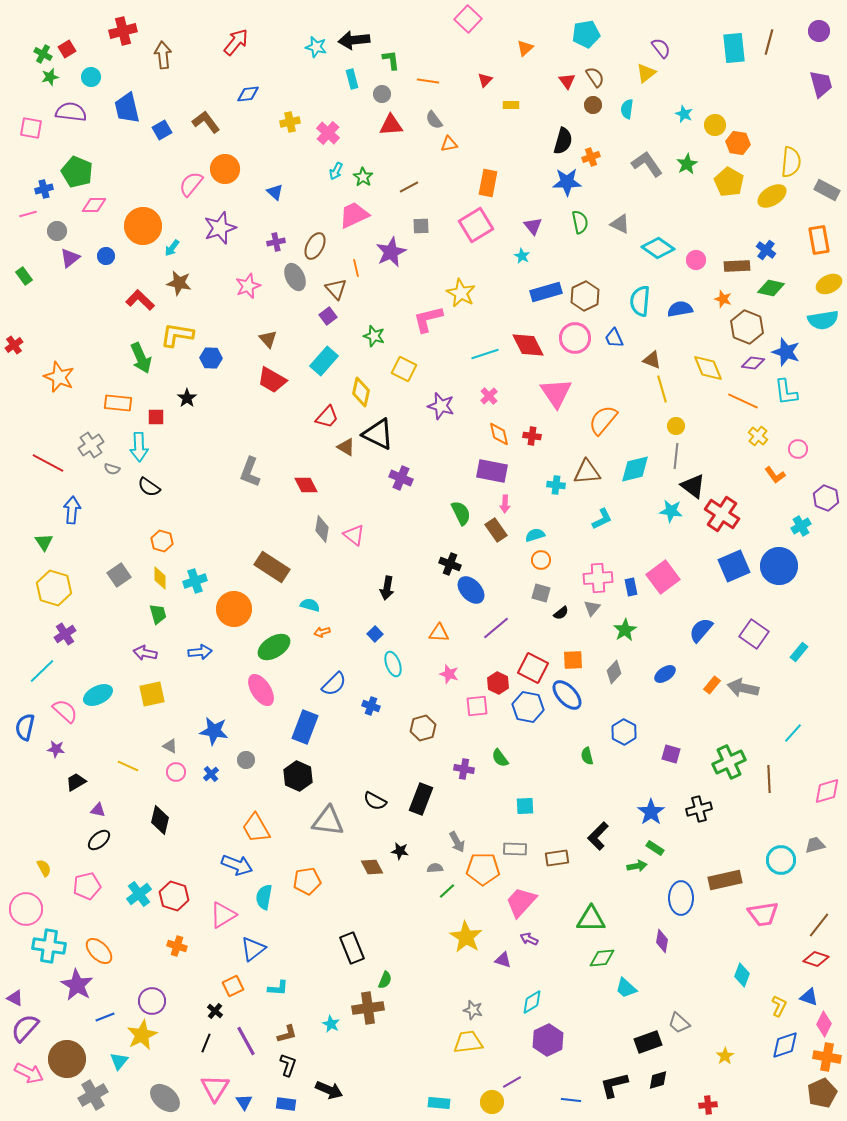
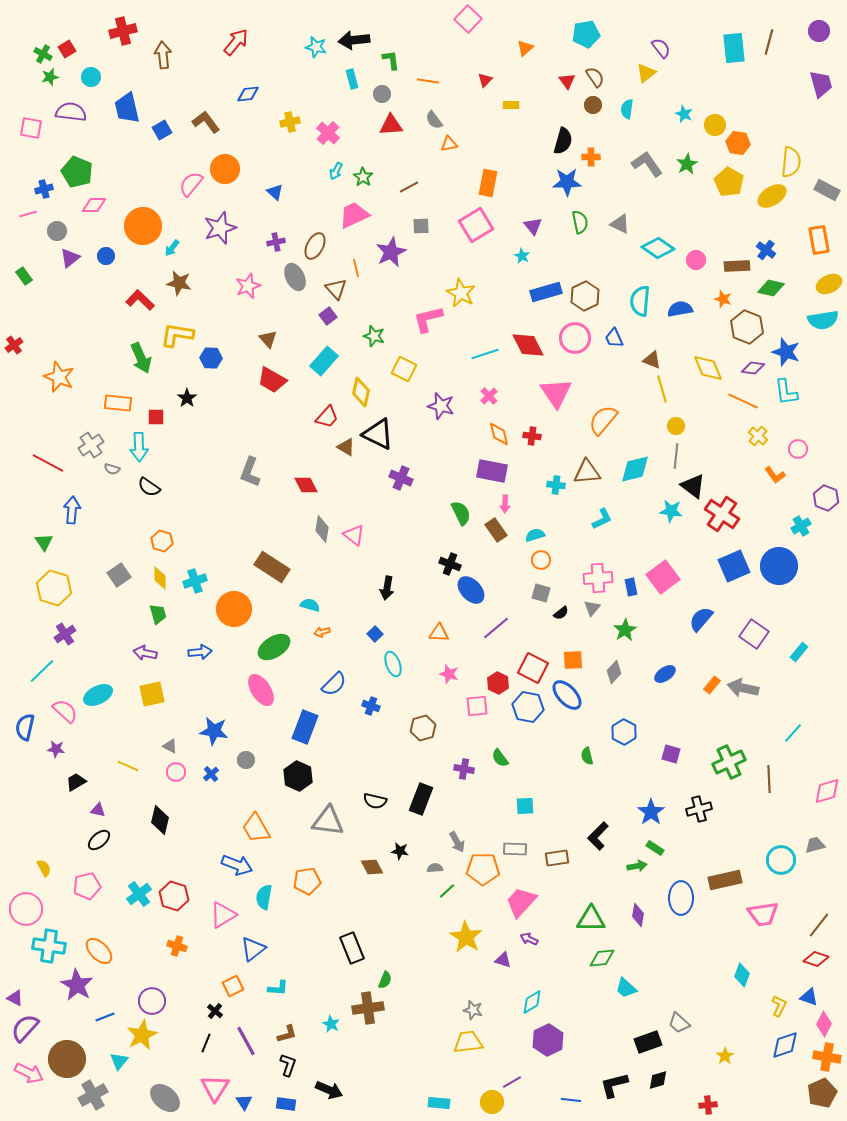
orange cross at (591, 157): rotated 18 degrees clockwise
purple diamond at (753, 363): moved 5 px down
blue semicircle at (701, 630): moved 11 px up
black semicircle at (375, 801): rotated 15 degrees counterclockwise
purple diamond at (662, 941): moved 24 px left, 26 px up
